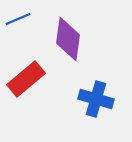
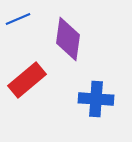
red rectangle: moved 1 px right, 1 px down
blue cross: rotated 12 degrees counterclockwise
